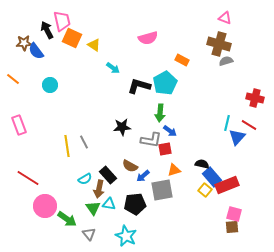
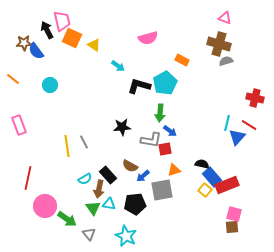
cyan arrow at (113, 68): moved 5 px right, 2 px up
red line at (28, 178): rotated 70 degrees clockwise
